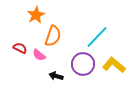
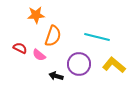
orange star: rotated 24 degrees clockwise
cyan line: rotated 60 degrees clockwise
purple circle: moved 4 px left
